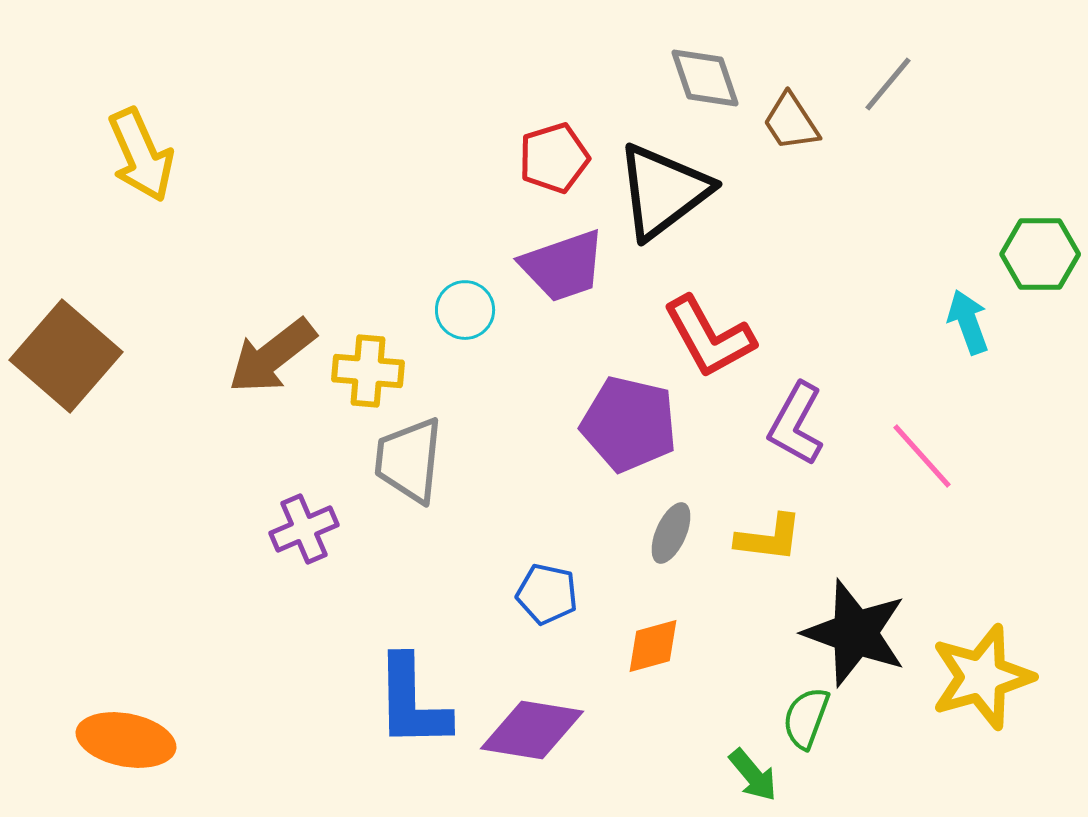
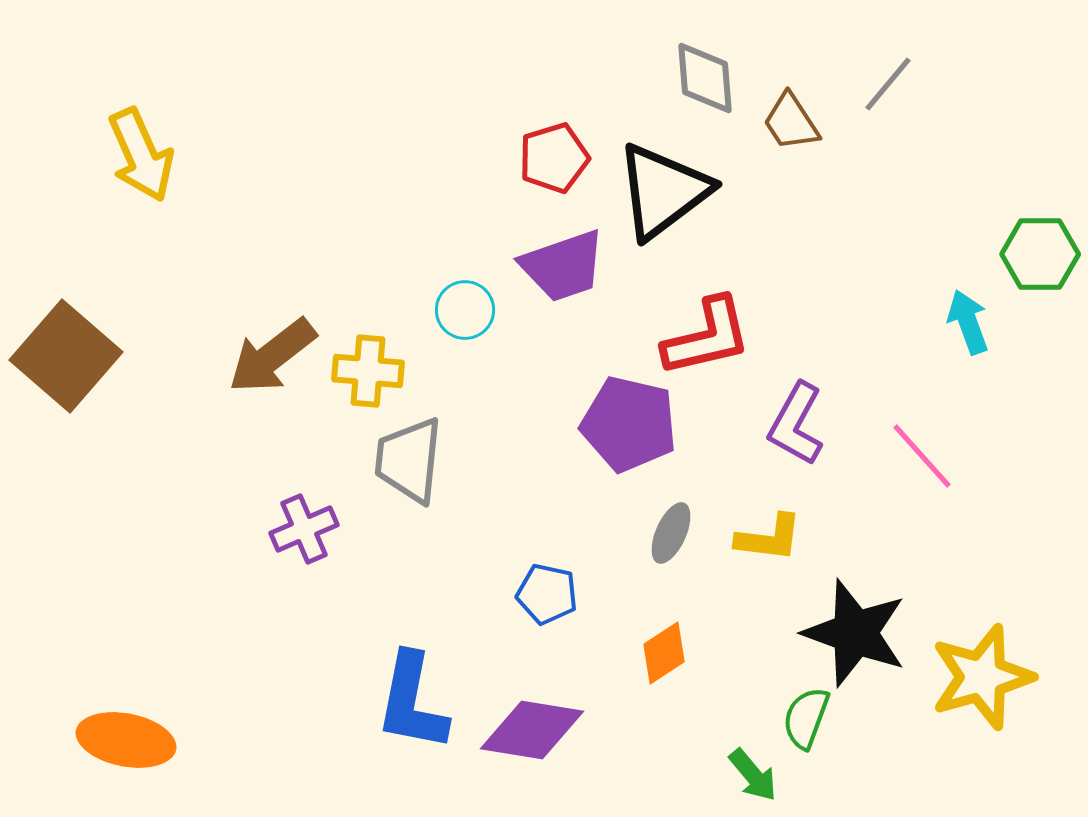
gray diamond: rotated 14 degrees clockwise
red L-shape: moved 2 px left; rotated 74 degrees counterclockwise
orange diamond: moved 11 px right, 7 px down; rotated 18 degrees counterclockwise
blue L-shape: rotated 12 degrees clockwise
